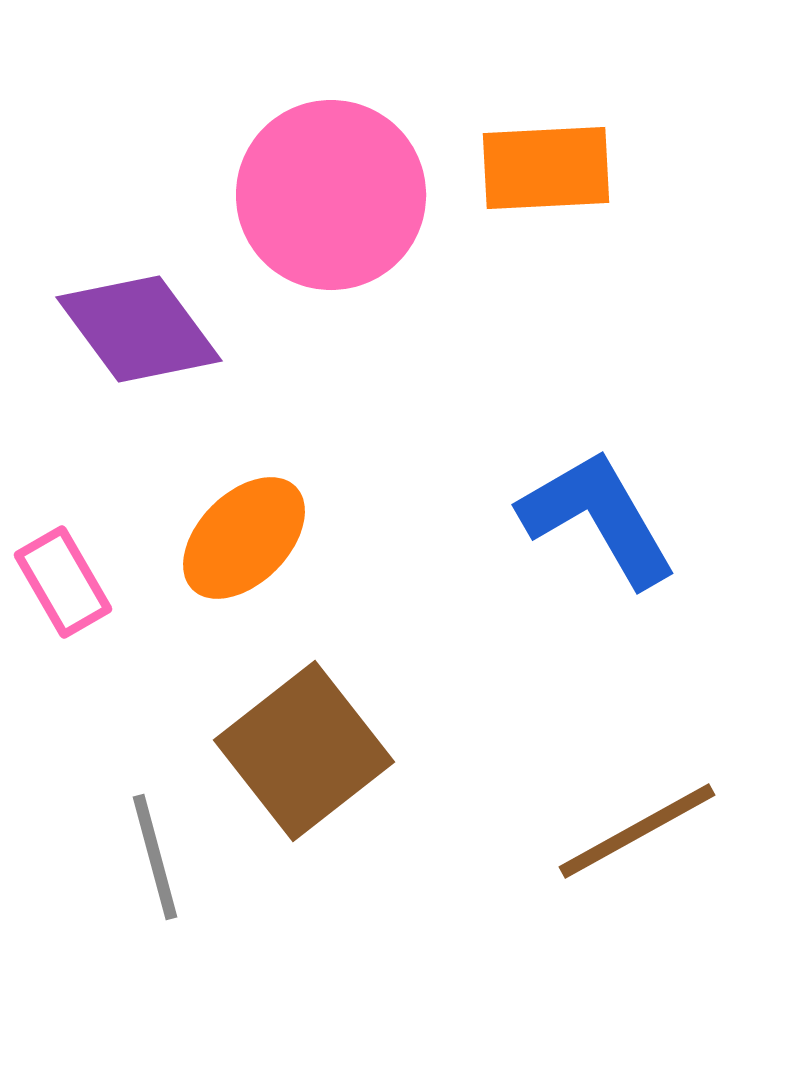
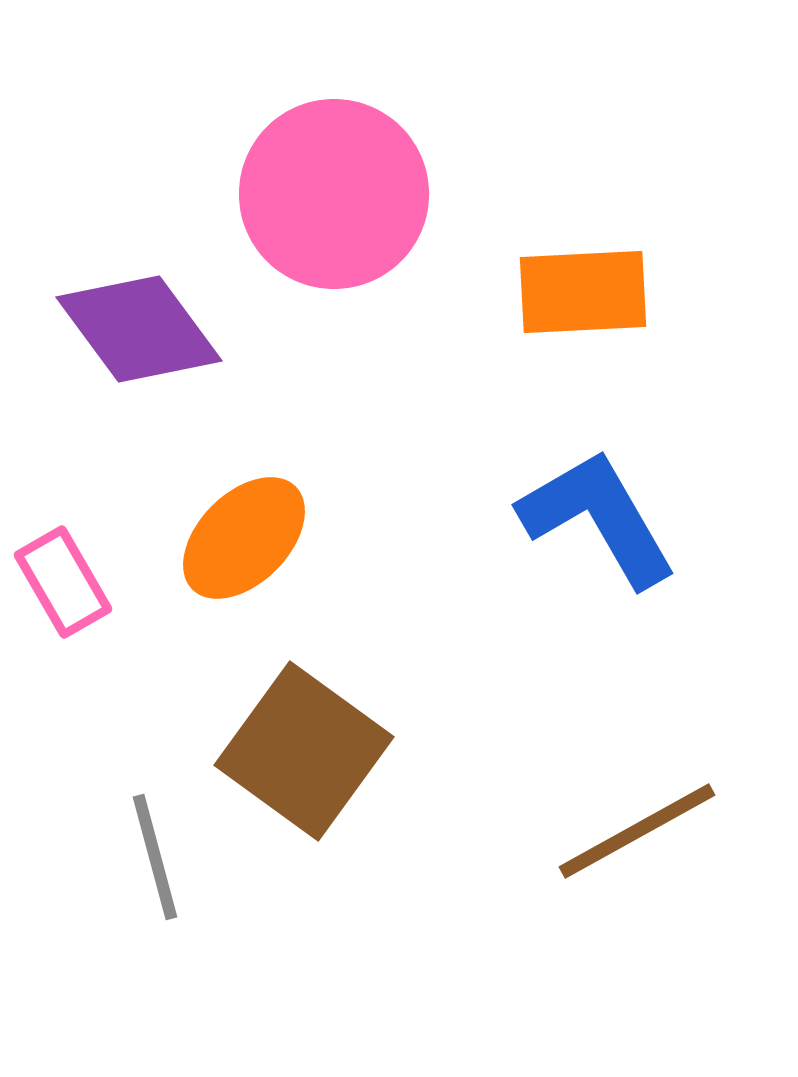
orange rectangle: moved 37 px right, 124 px down
pink circle: moved 3 px right, 1 px up
brown square: rotated 16 degrees counterclockwise
